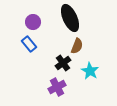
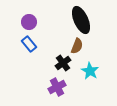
black ellipse: moved 11 px right, 2 px down
purple circle: moved 4 px left
